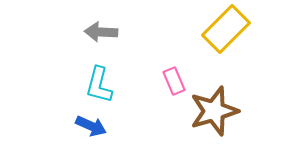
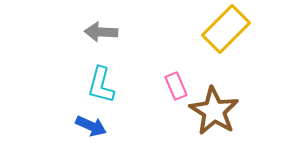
pink rectangle: moved 2 px right, 5 px down
cyan L-shape: moved 2 px right
brown star: rotated 24 degrees counterclockwise
